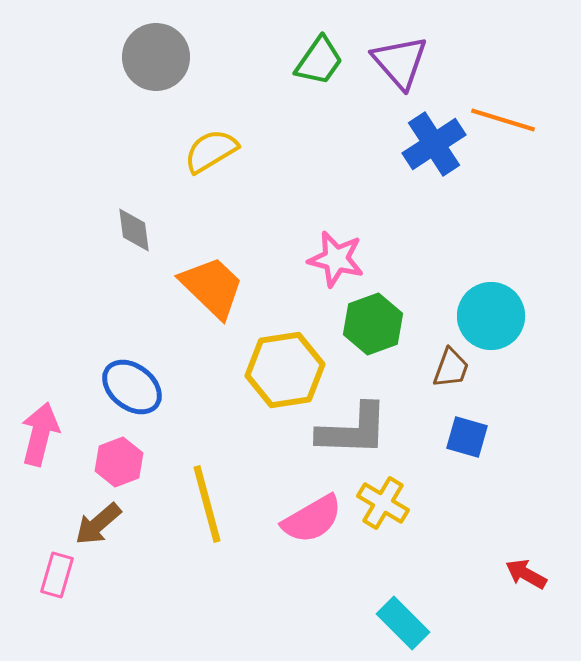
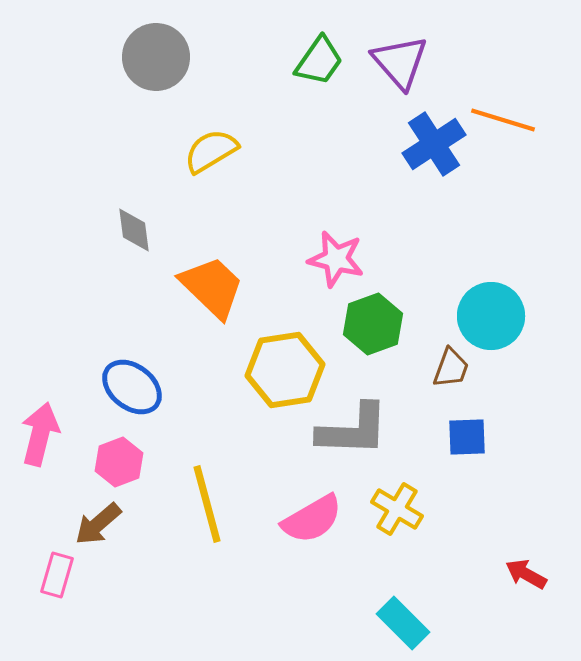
blue square: rotated 18 degrees counterclockwise
yellow cross: moved 14 px right, 6 px down
